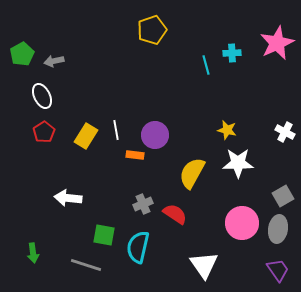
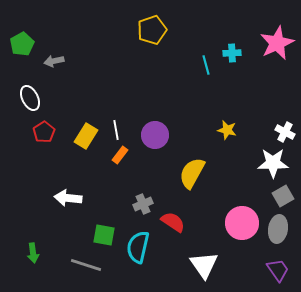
green pentagon: moved 10 px up
white ellipse: moved 12 px left, 2 px down
orange rectangle: moved 15 px left; rotated 60 degrees counterclockwise
white star: moved 35 px right
red semicircle: moved 2 px left, 8 px down
